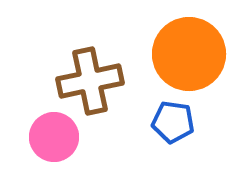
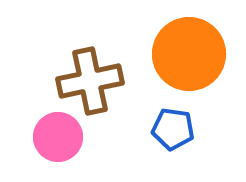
blue pentagon: moved 7 px down
pink circle: moved 4 px right
